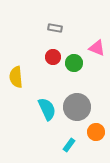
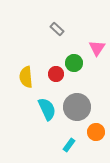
gray rectangle: moved 2 px right, 1 px down; rotated 32 degrees clockwise
pink triangle: rotated 42 degrees clockwise
red circle: moved 3 px right, 17 px down
yellow semicircle: moved 10 px right
